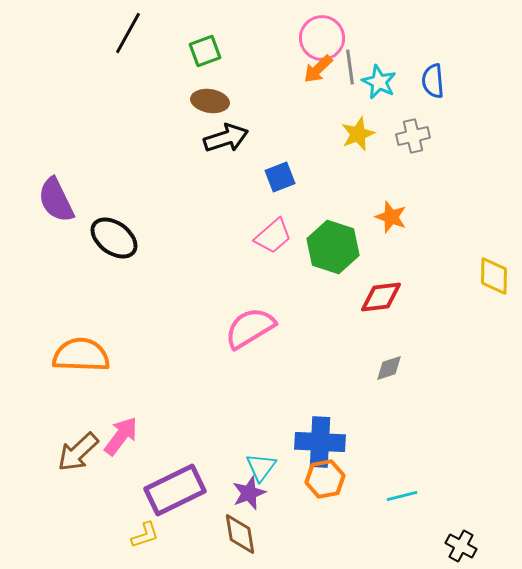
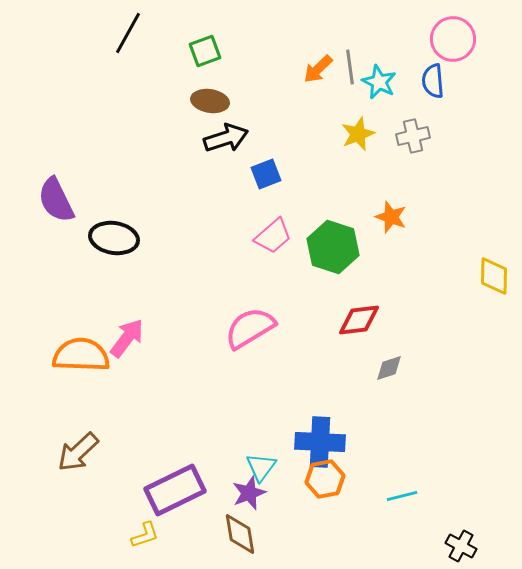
pink circle: moved 131 px right, 1 px down
blue square: moved 14 px left, 3 px up
black ellipse: rotated 27 degrees counterclockwise
red diamond: moved 22 px left, 23 px down
pink arrow: moved 6 px right, 98 px up
